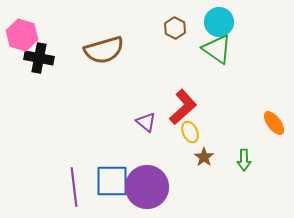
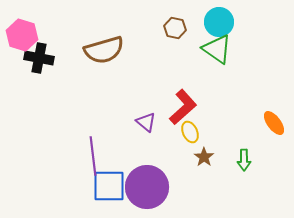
brown hexagon: rotated 15 degrees counterclockwise
blue square: moved 3 px left, 5 px down
purple line: moved 19 px right, 31 px up
